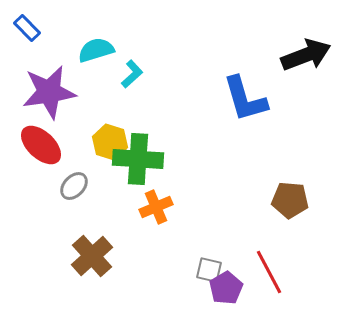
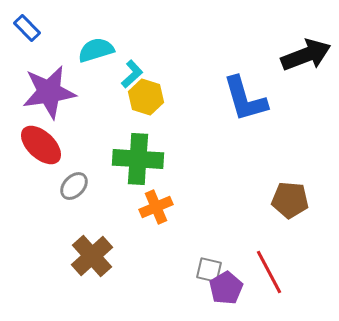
yellow hexagon: moved 36 px right, 45 px up
